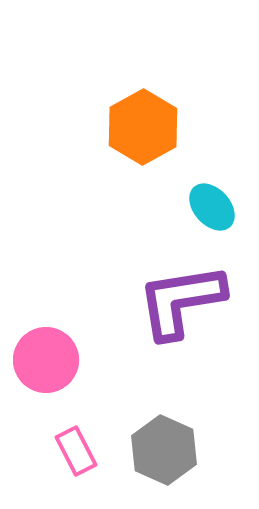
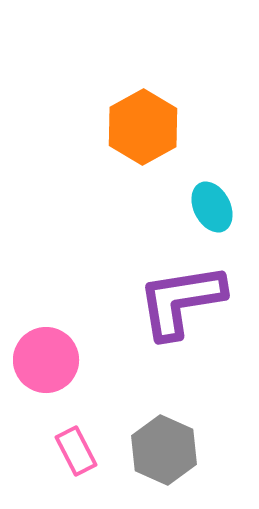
cyan ellipse: rotated 15 degrees clockwise
